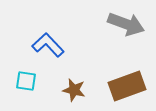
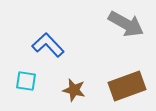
gray arrow: rotated 9 degrees clockwise
